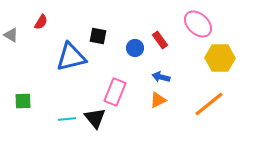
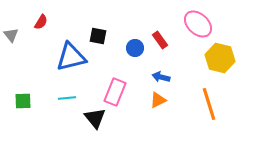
gray triangle: rotated 21 degrees clockwise
yellow hexagon: rotated 12 degrees clockwise
orange line: rotated 68 degrees counterclockwise
cyan line: moved 21 px up
